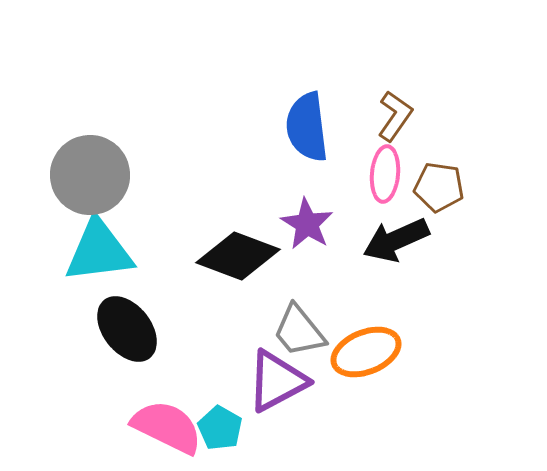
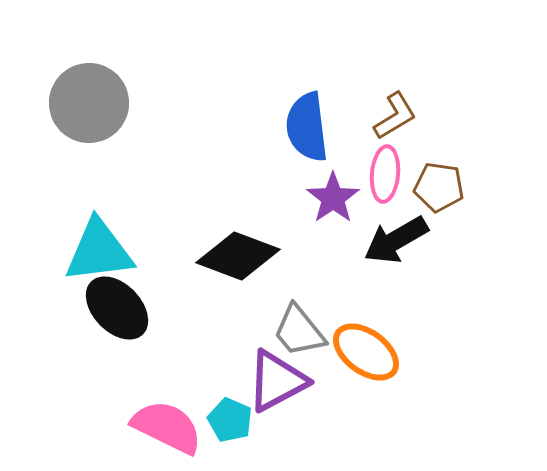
brown L-shape: rotated 24 degrees clockwise
gray circle: moved 1 px left, 72 px up
purple star: moved 26 px right, 26 px up; rotated 6 degrees clockwise
black arrow: rotated 6 degrees counterclockwise
black ellipse: moved 10 px left, 21 px up; rotated 6 degrees counterclockwise
orange ellipse: rotated 58 degrees clockwise
cyan pentagon: moved 10 px right, 8 px up; rotated 6 degrees counterclockwise
